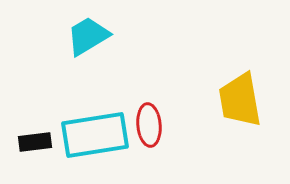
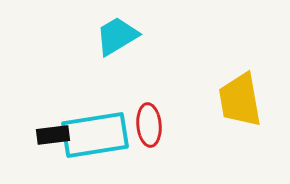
cyan trapezoid: moved 29 px right
black rectangle: moved 18 px right, 7 px up
